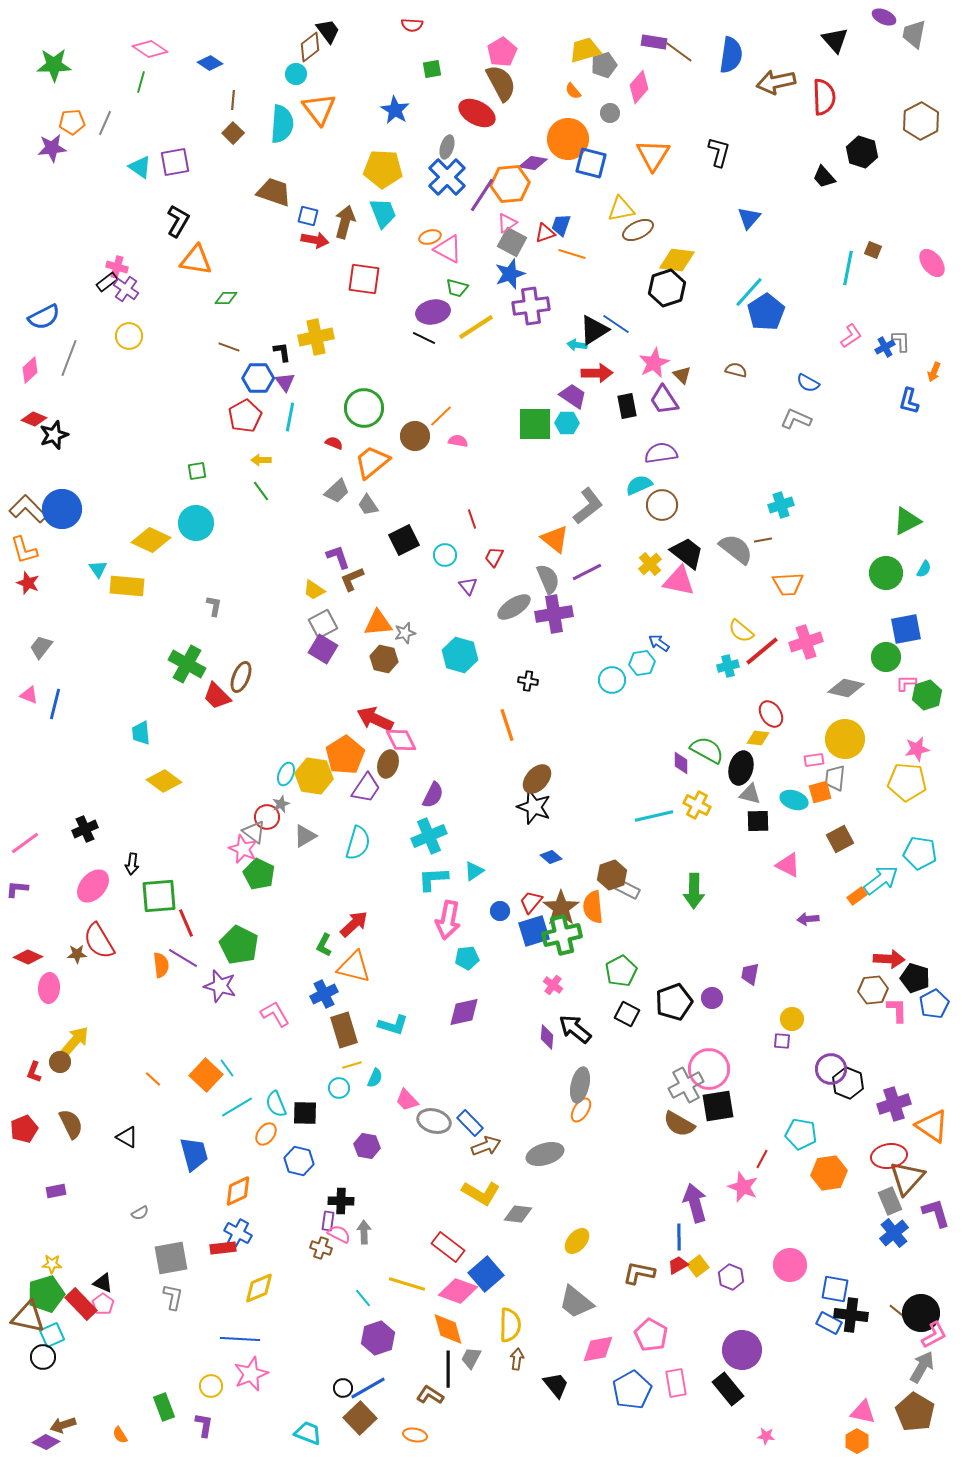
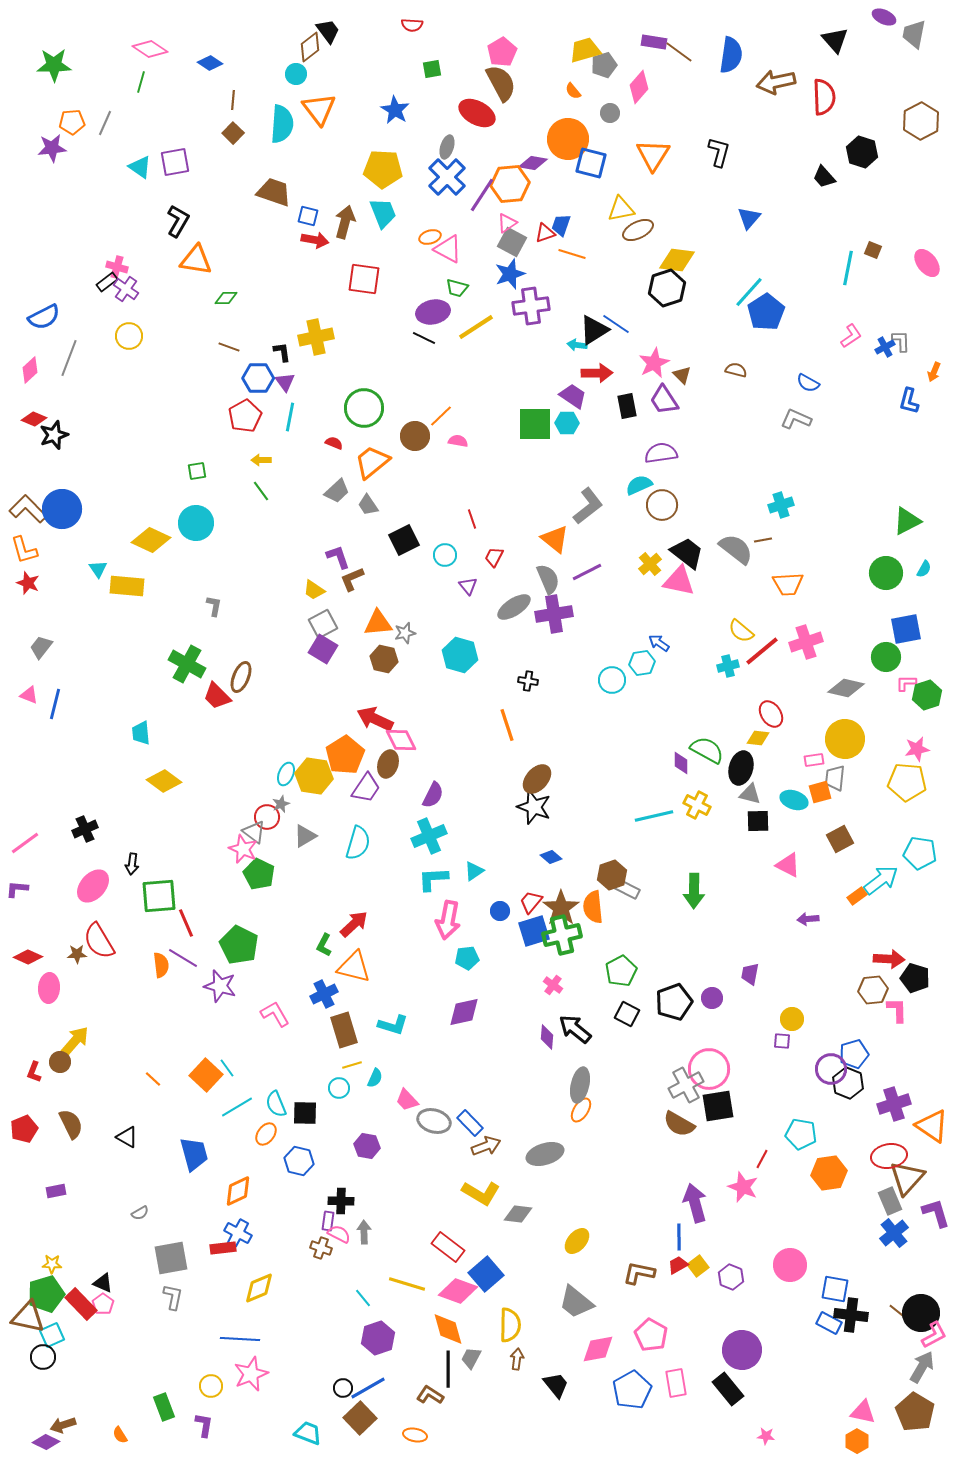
pink ellipse at (932, 263): moved 5 px left
blue pentagon at (934, 1004): moved 80 px left, 50 px down; rotated 12 degrees clockwise
